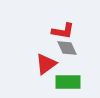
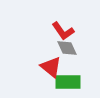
red L-shape: rotated 45 degrees clockwise
red triangle: moved 5 px right, 3 px down; rotated 45 degrees counterclockwise
